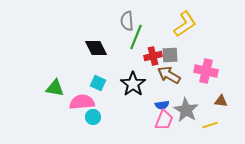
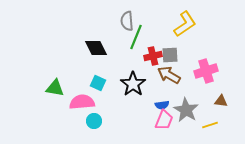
pink cross: rotated 30 degrees counterclockwise
cyan circle: moved 1 px right, 4 px down
